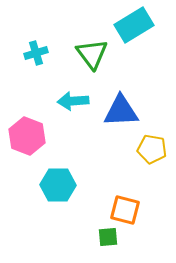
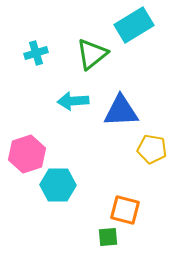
green triangle: rotated 28 degrees clockwise
pink hexagon: moved 18 px down; rotated 21 degrees clockwise
